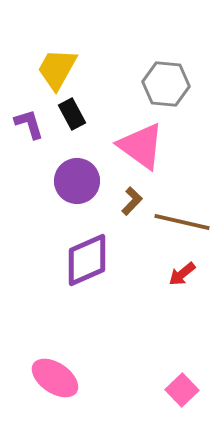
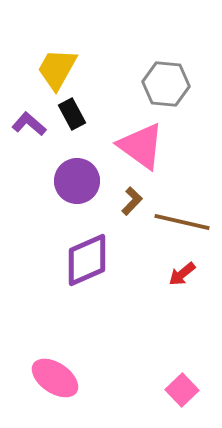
purple L-shape: rotated 32 degrees counterclockwise
